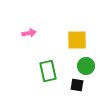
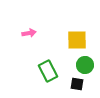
green circle: moved 1 px left, 1 px up
green rectangle: rotated 15 degrees counterclockwise
black square: moved 1 px up
